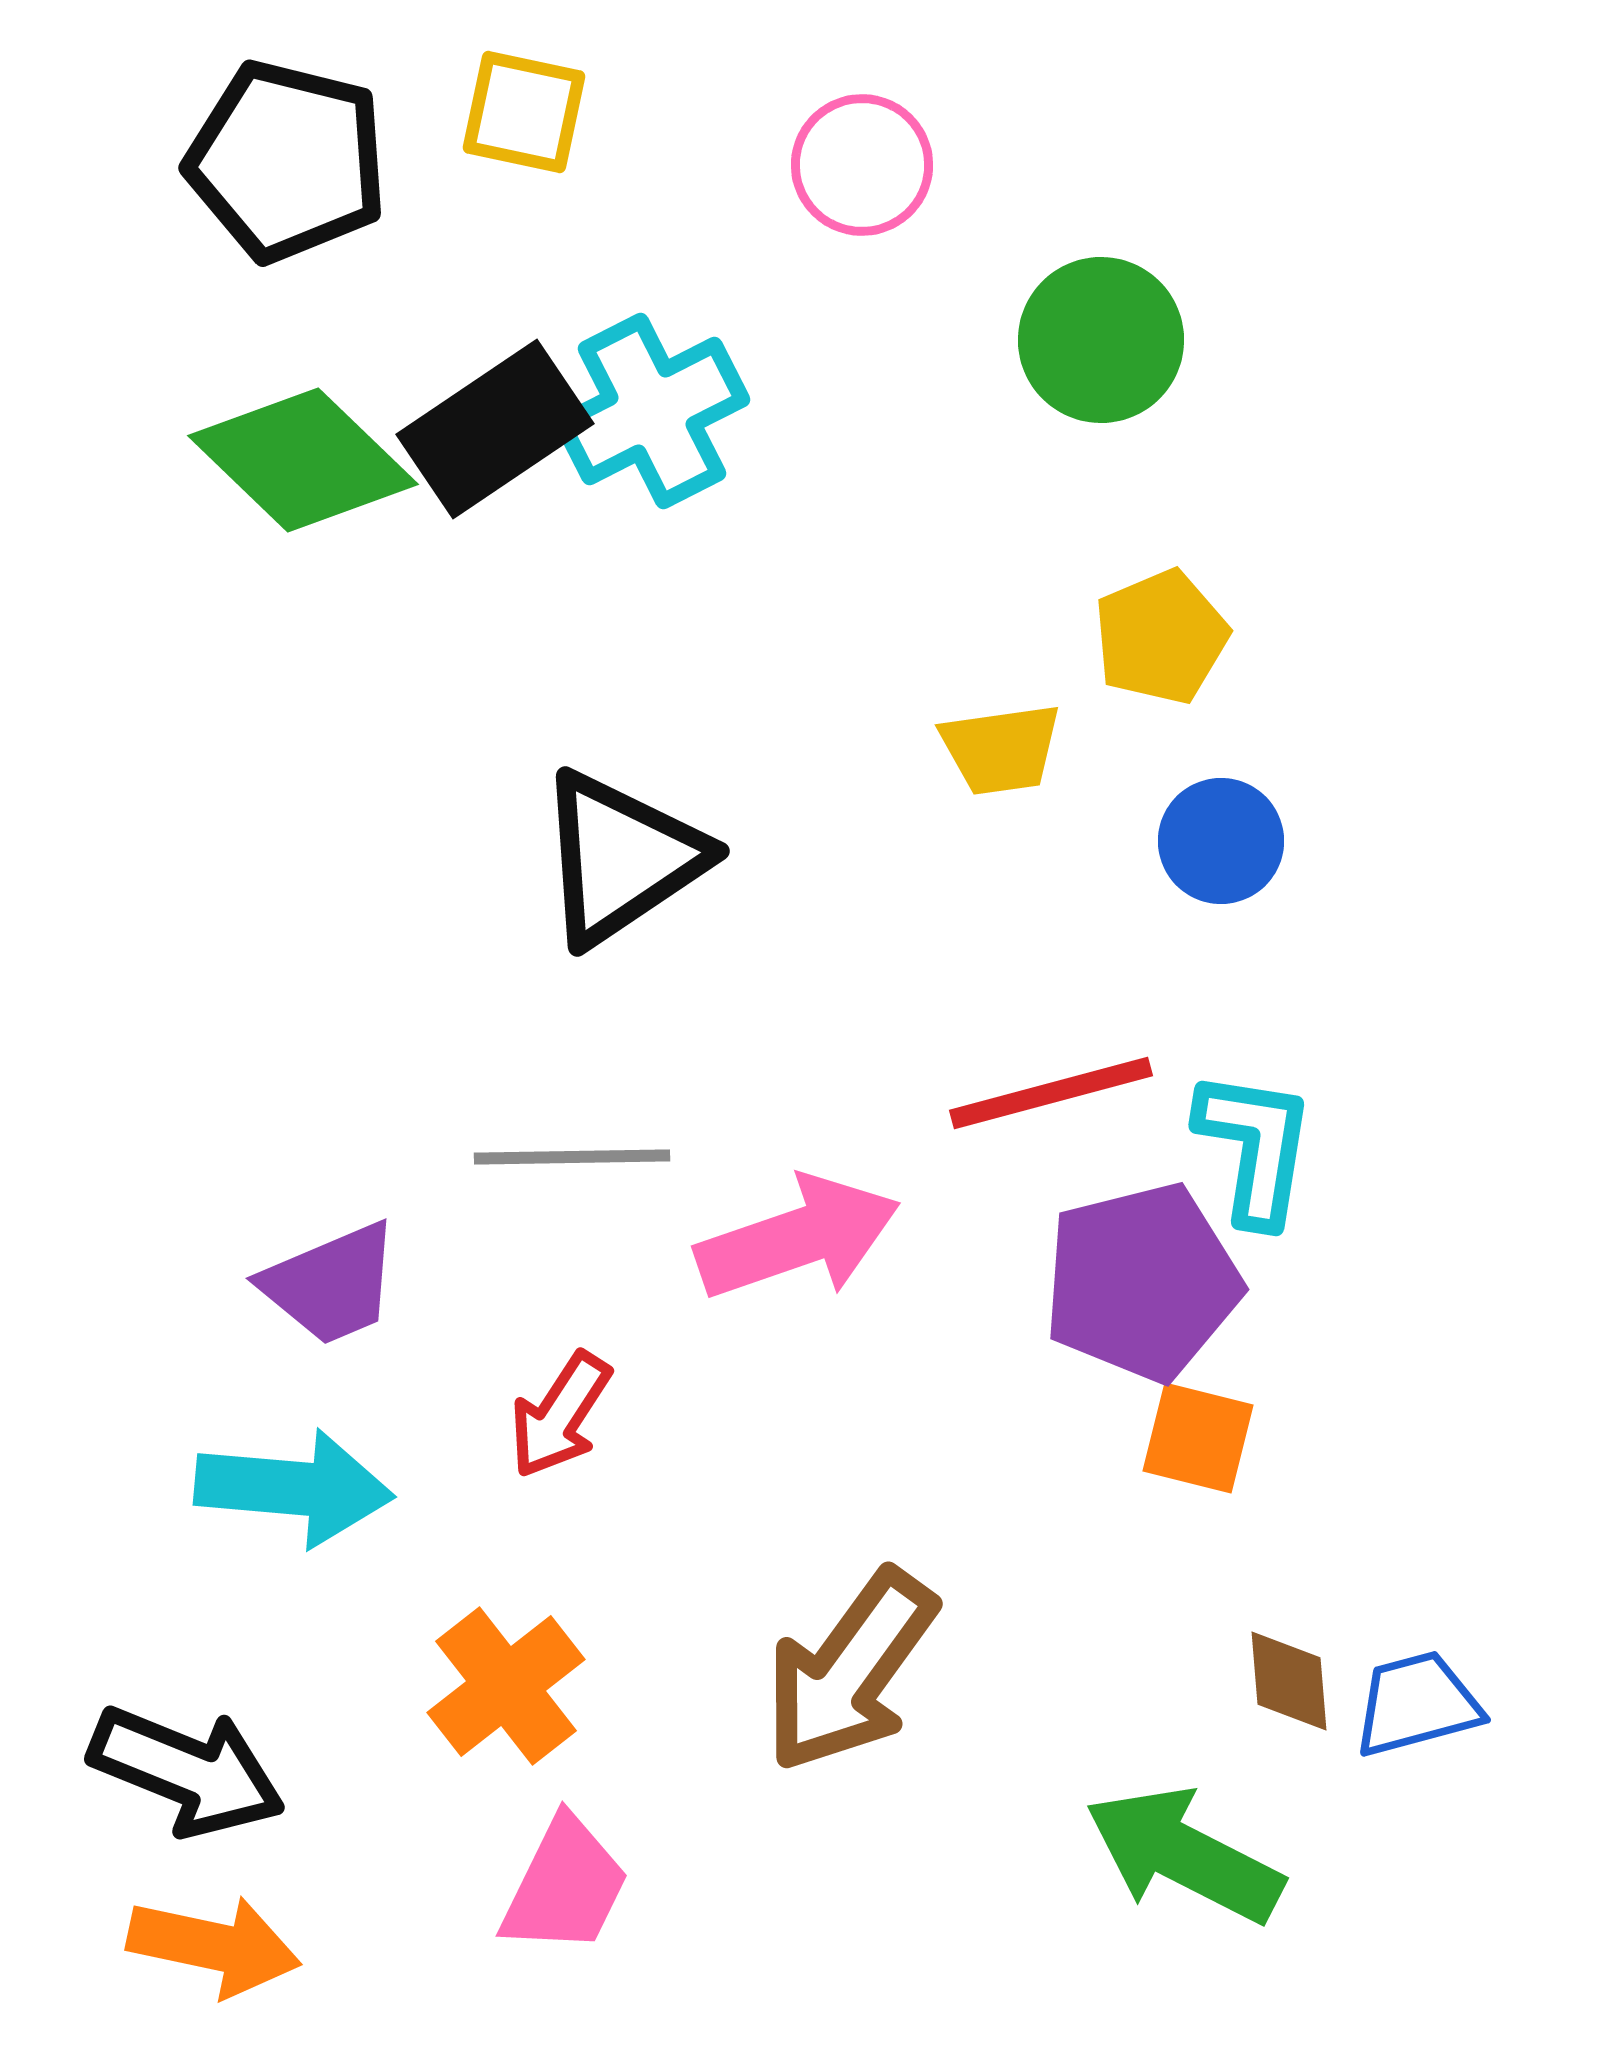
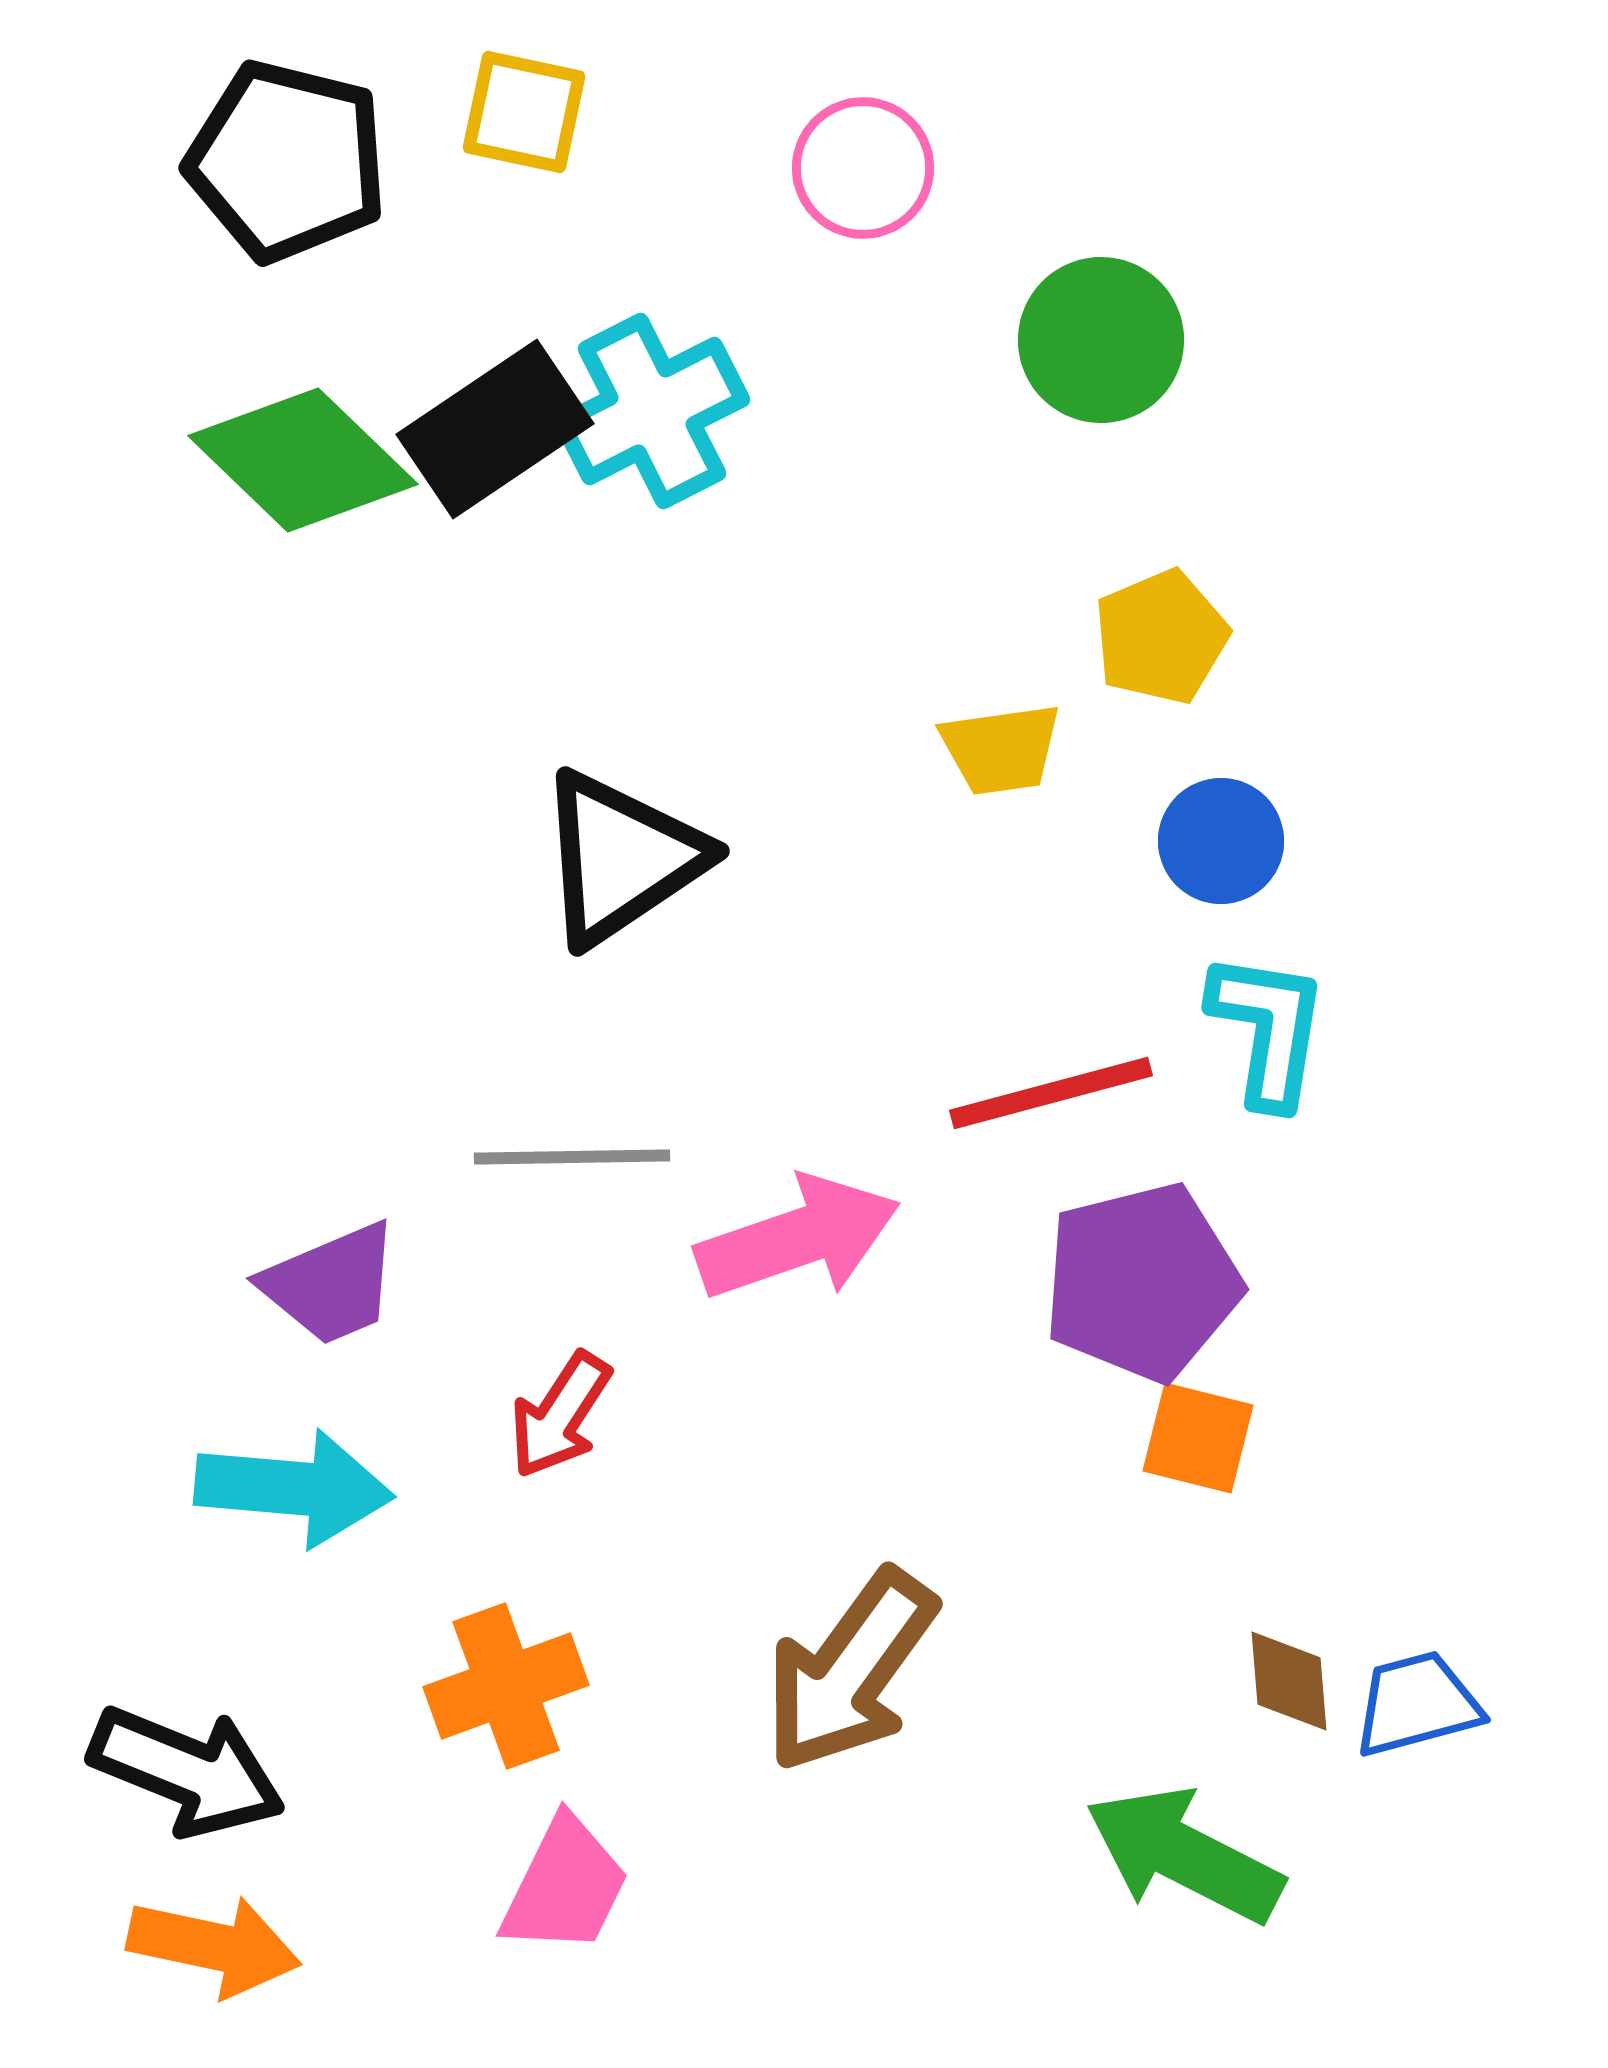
pink circle: moved 1 px right, 3 px down
cyan L-shape: moved 13 px right, 118 px up
orange cross: rotated 18 degrees clockwise
